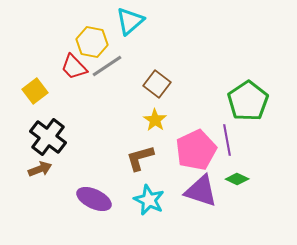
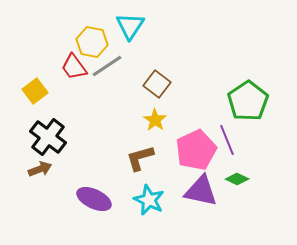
cyan triangle: moved 5 px down; rotated 16 degrees counterclockwise
red trapezoid: rotated 8 degrees clockwise
purple line: rotated 12 degrees counterclockwise
purple triangle: rotated 6 degrees counterclockwise
